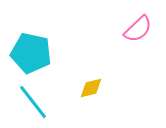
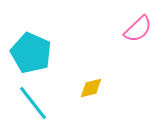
cyan pentagon: rotated 12 degrees clockwise
cyan line: moved 1 px down
